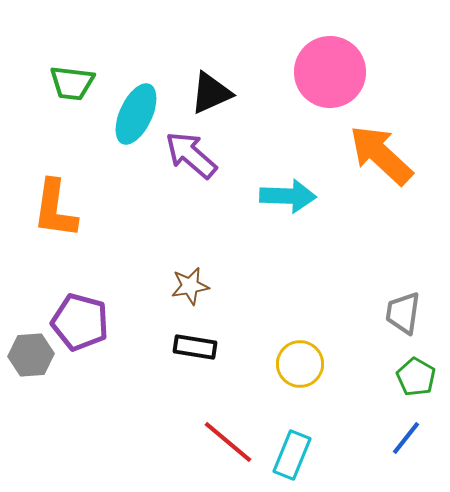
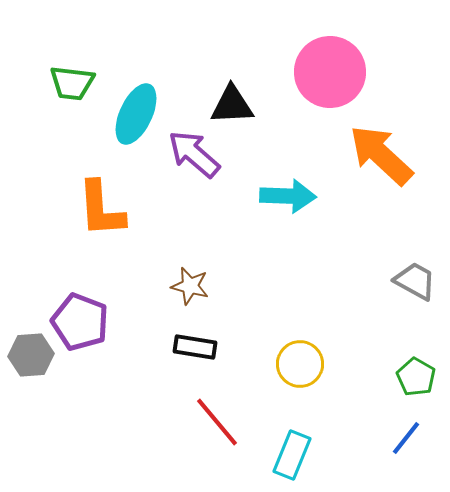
black triangle: moved 21 px right, 12 px down; rotated 21 degrees clockwise
purple arrow: moved 3 px right, 1 px up
orange L-shape: moved 46 px right; rotated 12 degrees counterclockwise
brown star: rotated 24 degrees clockwise
gray trapezoid: moved 12 px right, 32 px up; rotated 111 degrees clockwise
purple pentagon: rotated 6 degrees clockwise
red line: moved 11 px left, 20 px up; rotated 10 degrees clockwise
